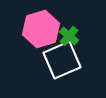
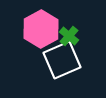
pink hexagon: rotated 12 degrees counterclockwise
